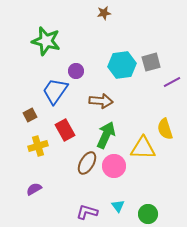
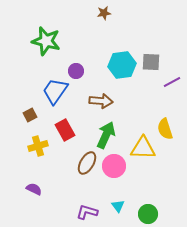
gray square: rotated 18 degrees clockwise
purple semicircle: rotated 56 degrees clockwise
